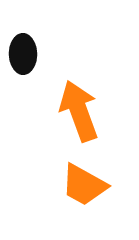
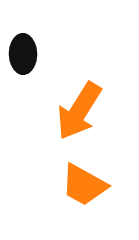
orange arrow: rotated 128 degrees counterclockwise
